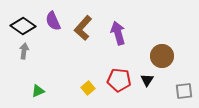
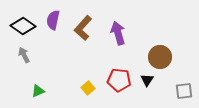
purple semicircle: moved 1 px up; rotated 36 degrees clockwise
gray arrow: moved 4 px down; rotated 35 degrees counterclockwise
brown circle: moved 2 px left, 1 px down
